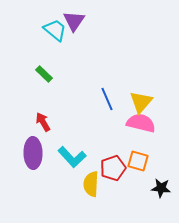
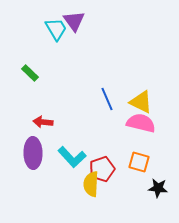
purple triangle: rotated 10 degrees counterclockwise
cyan trapezoid: moved 1 px right, 1 px up; rotated 20 degrees clockwise
green rectangle: moved 14 px left, 1 px up
yellow triangle: rotated 45 degrees counterclockwise
red arrow: rotated 54 degrees counterclockwise
orange square: moved 1 px right, 1 px down
red pentagon: moved 11 px left, 1 px down
black star: moved 3 px left
